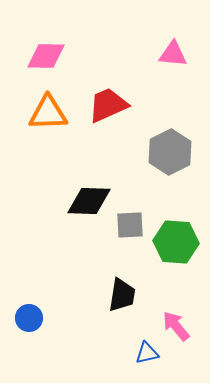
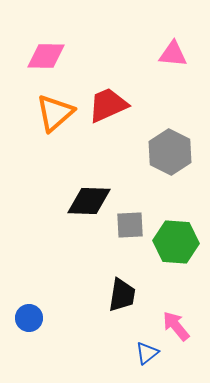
orange triangle: moved 7 px right; rotated 39 degrees counterclockwise
gray hexagon: rotated 6 degrees counterclockwise
blue triangle: rotated 25 degrees counterclockwise
